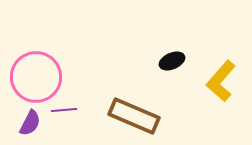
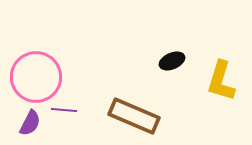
yellow L-shape: rotated 24 degrees counterclockwise
purple line: rotated 10 degrees clockwise
